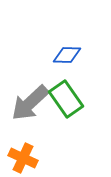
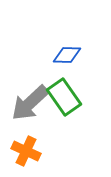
green rectangle: moved 2 px left, 2 px up
orange cross: moved 3 px right, 7 px up
